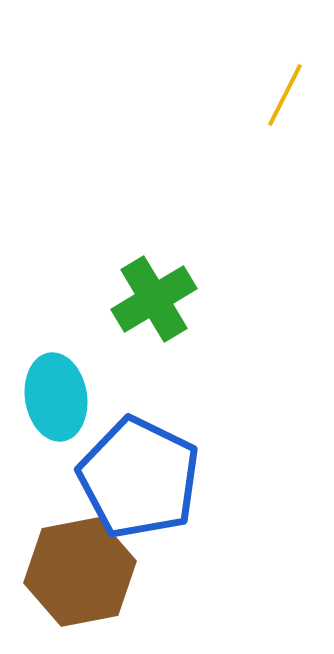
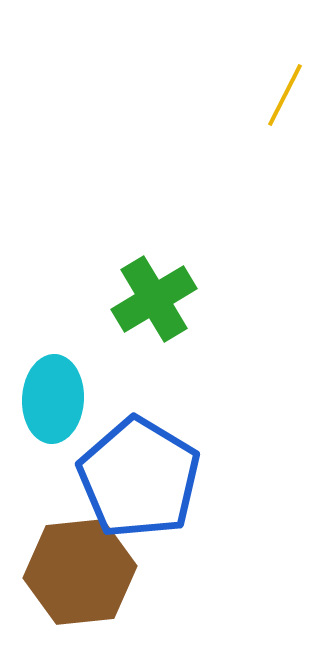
cyan ellipse: moved 3 px left, 2 px down; rotated 12 degrees clockwise
blue pentagon: rotated 5 degrees clockwise
brown hexagon: rotated 5 degrees clockwise
